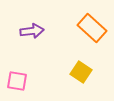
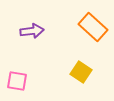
orange rectangle: moved 1 px right, 1 px up
